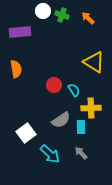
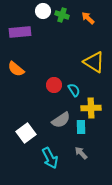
orange semicircle: rotated 138 degrees clockwise
cyan arrow: moved 4 px down; rotated 20 degrees clockwise
